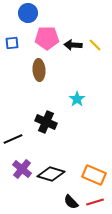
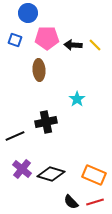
blue square: moved 3 px right, 3 px up; rotated 24 degrees clockwise
black cross: rotated 35 degrees counterclockwise
black line: moved 2 px right, 3 px up
